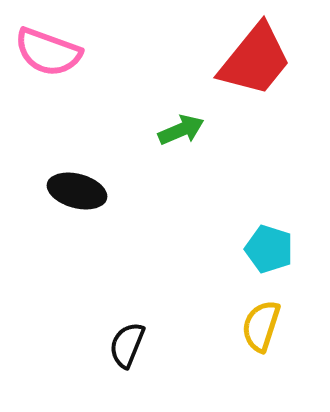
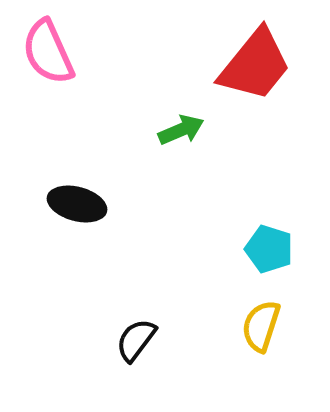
pink semicircle: rotated 46 degrees clockwise
red trapezoid: moved 5 px down
black ellipse: moved 13 px down
black semicircle: moved 9 px right, 5 px up; rotated 15 degrees clockwise
